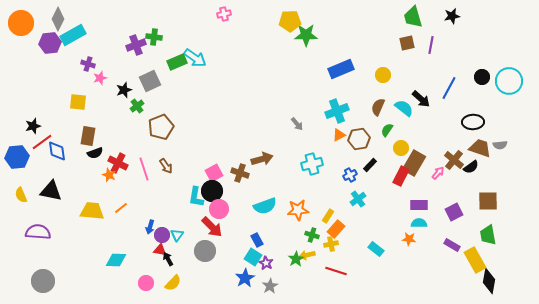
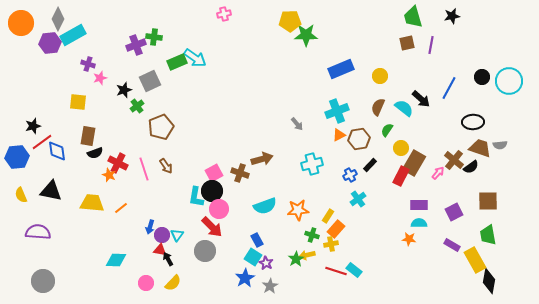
yellow circle at (383, 75): moved 3 px left, 1 px down
yellow trapezoid at (92, 211): moved 8 px up
cyan rectangle at (376, 249): moved 22 px left, 21 px down
